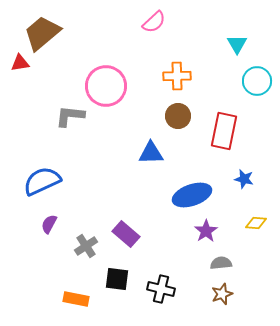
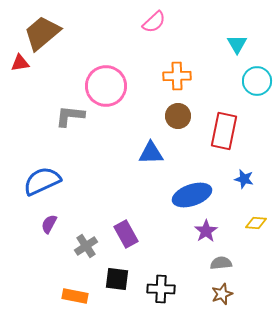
purple rectangle: rotated 20 degrees clockwise
black cross: rotated 12 degrees counterclockwise
orange rectangle: moved 1 px left, 3 px up
